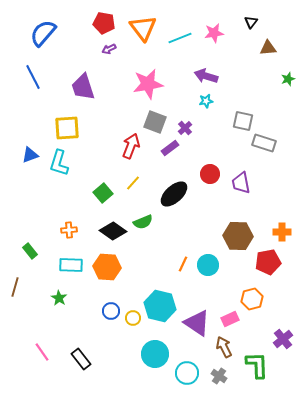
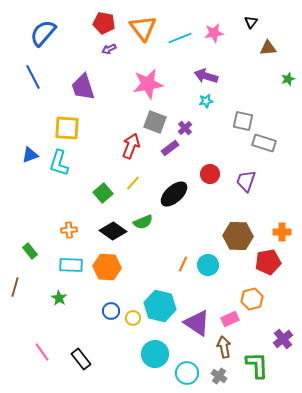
yellow square at (67, 128): rotated 8 degrees clockwise
purple trapezoid at (241, 183): moved 5 px right, 2 px up; rotated 30 degrees clockwise
brown arrow at (224, 347): rotated 15 degrees clockwise
